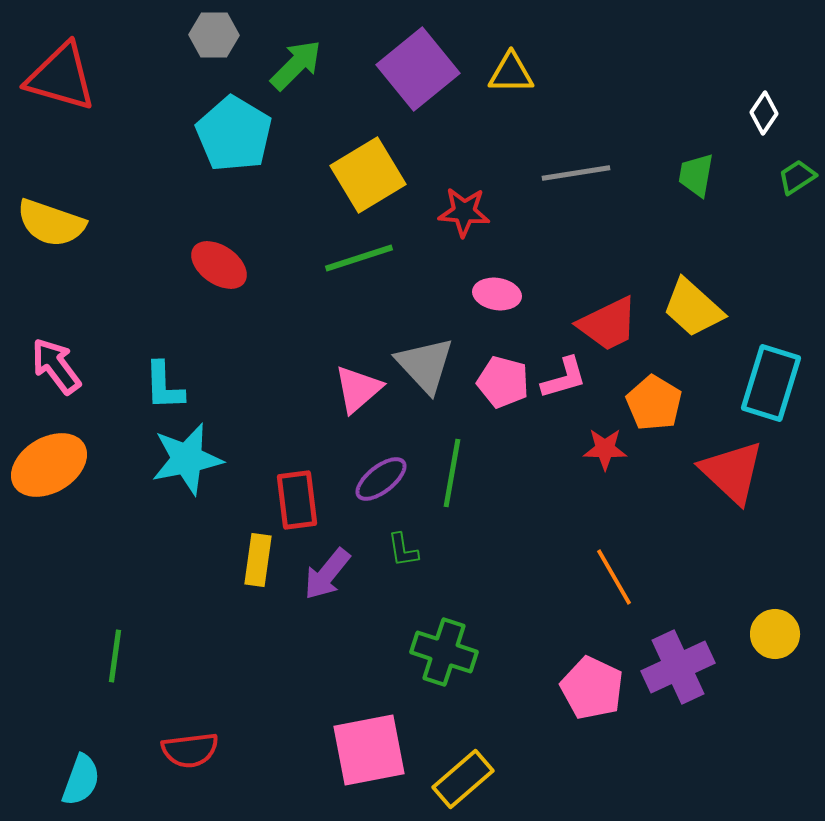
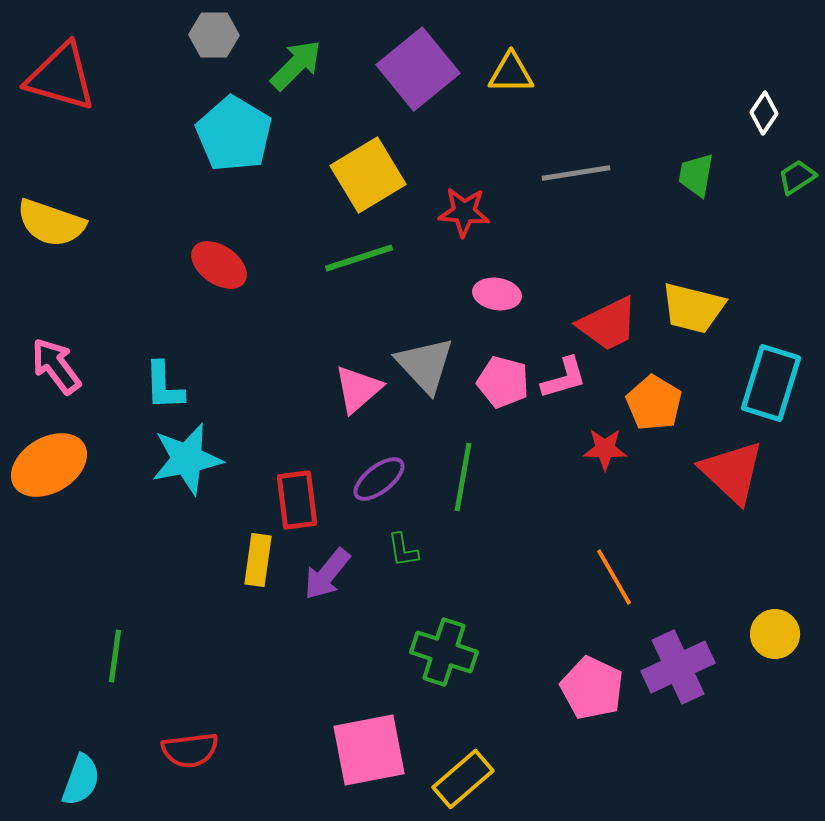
yellow trapezoid at (693, 308): rotated 28 degrees counterclockwise
green line at (452, 473): moved 11 px right, 4 px down
purple ellipse at (381, 479): moved 2 px left
